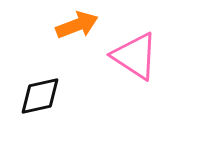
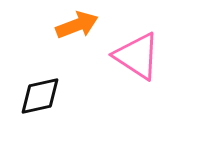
pink triangle: moved 2 px right
